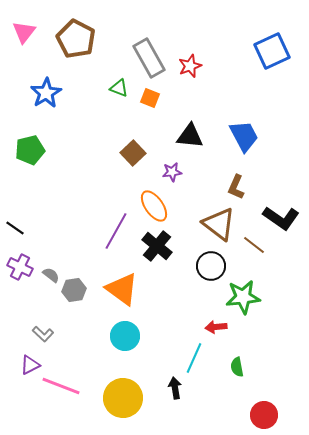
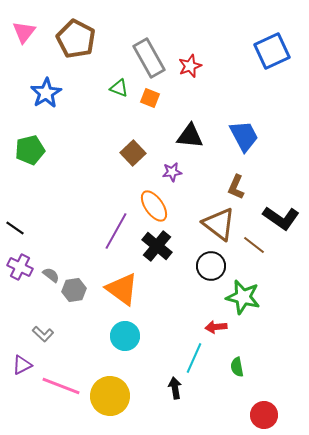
green star: rotated 20 degrees clockwise
purple triangle: moved 8 px left
yellow circle: moved 13 px left, 2 px up
